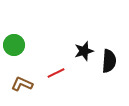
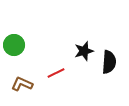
black semicircle: moved 1 px down
